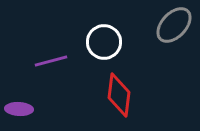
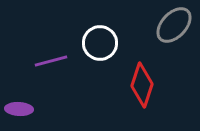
white circle: moved 4 px left, 1 px down
red diamond: moved 23 px right, 10 px up; rotated 12 degrees clockwise
